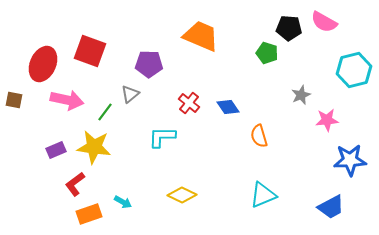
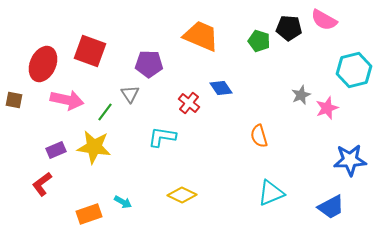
pink semicircle: moved 2 px up
green pentagon: moved 8 px left, 12 px up
gray triangle: rotated 24 degrees counterclockwise
blue diamond: moved 7 px left, 19 px up
pink star: moved 12 px up; rotated 15 degrees counterclockwise
cyan L-shape: rotated 8 degrees clockwise
red L-shape: moved 33 px left
cyan triangle: moved 8 px right, 2 px up
